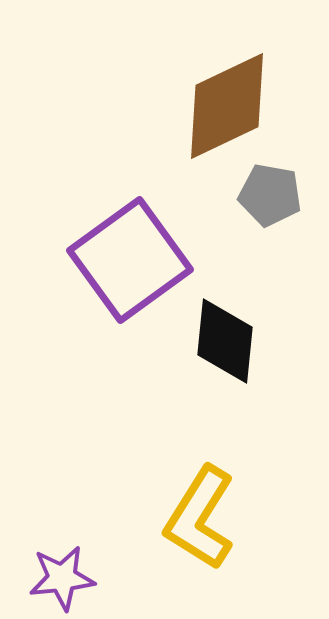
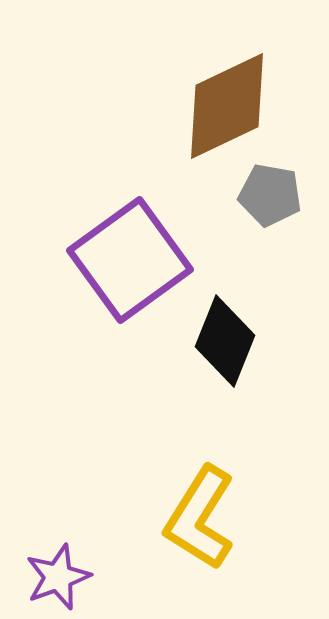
black diamond: rotated 16 degrees clockwise
purple star: moved 4 px left, 1 px up; rotated 14 degrees counterclockwise
